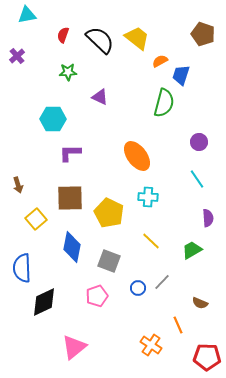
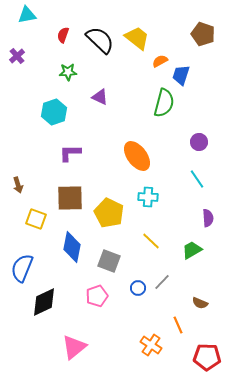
cyan hexagon: moved 1 px right, 7 px up; rotated 20 degrees counterclockwise
yellow square: rotated 30 degrees counterclockwise
blue semicircle: rotated 24 degrees clockwise
